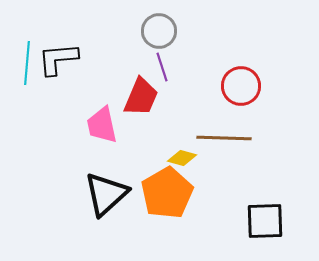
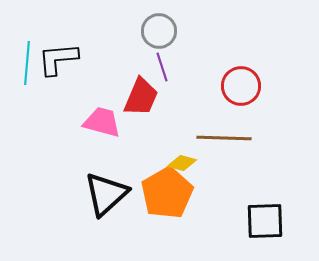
pink trapezoid: moved 3 px up; rotated 117 degrees clockwise
yellow diamond: moved 5 px down
